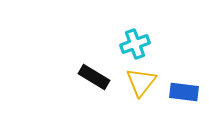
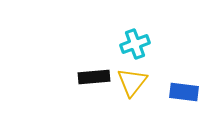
black rectangle: rotated 36 degrees counterclockwise
yellow triangle: moved 9 px left
